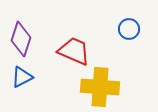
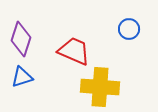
blue triangle: rotated 10 degrees clockwise
